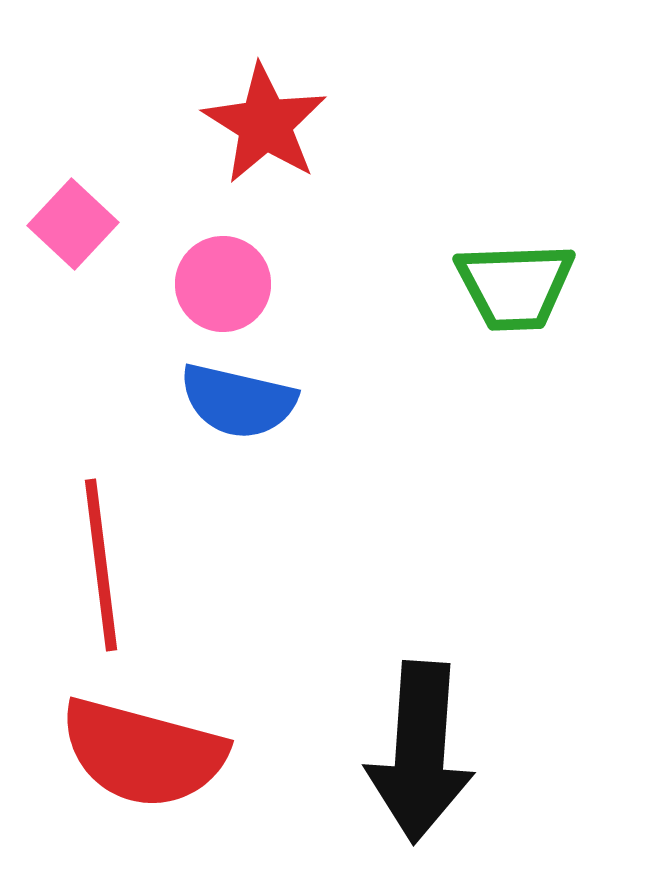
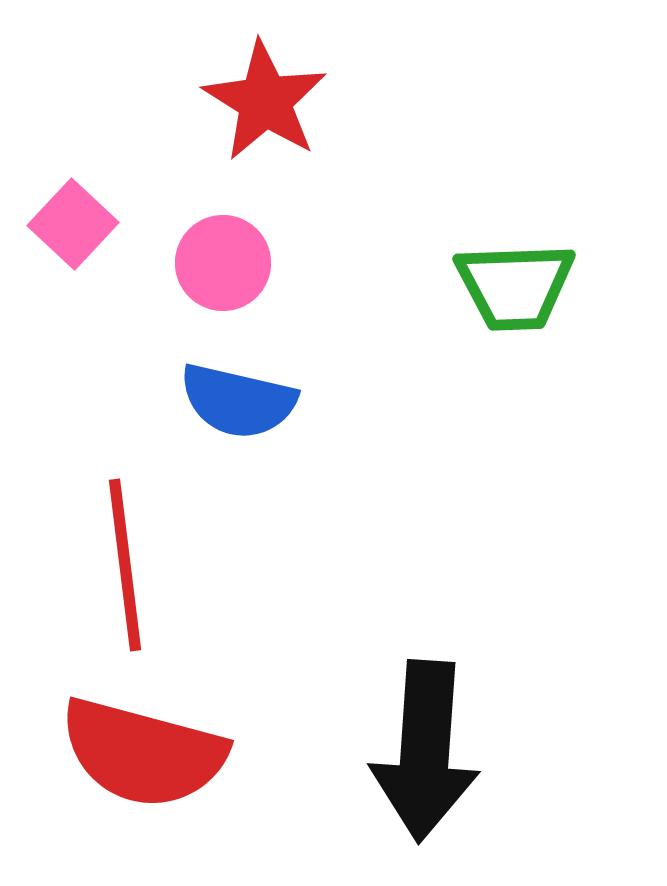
red star: moved 23 px up
pink circle: moved 21 px up
red line: moved 24 px right
black arrow: moved 5 px right, 1 px up
